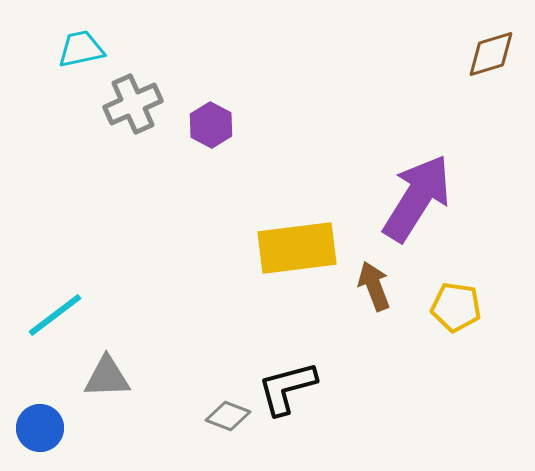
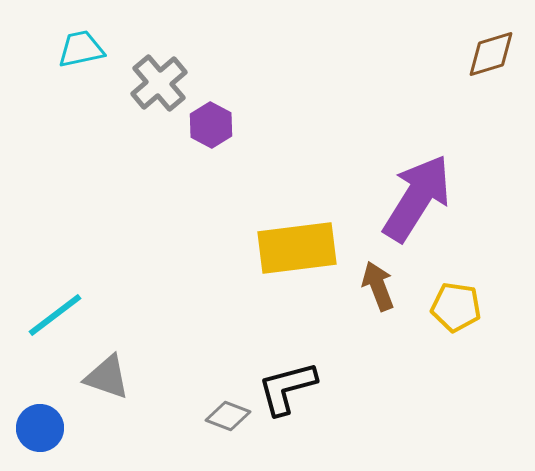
gray cross: moved 26 px right, 21 px up; rotated 16 degrees counterclockwise
brown arrow: moved 4 px right
gray triangle: rotated 21 degrees clockwise
